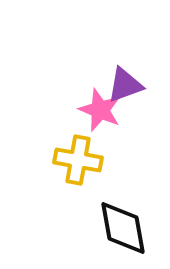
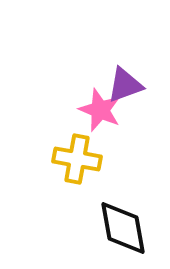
yellow cross: moved 1 px left, 1 px up
